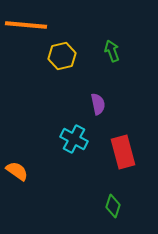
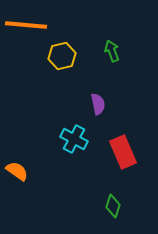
red rectangle: rotated 8 degrees counterclockwise
